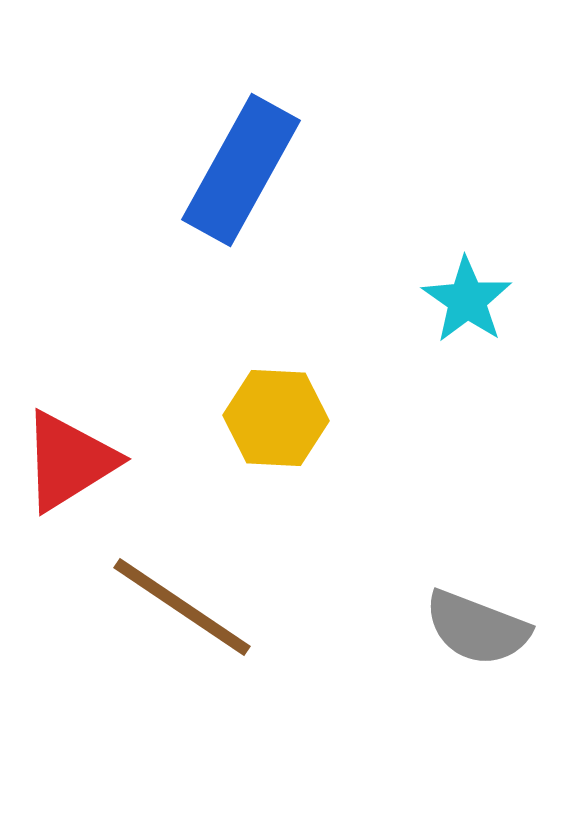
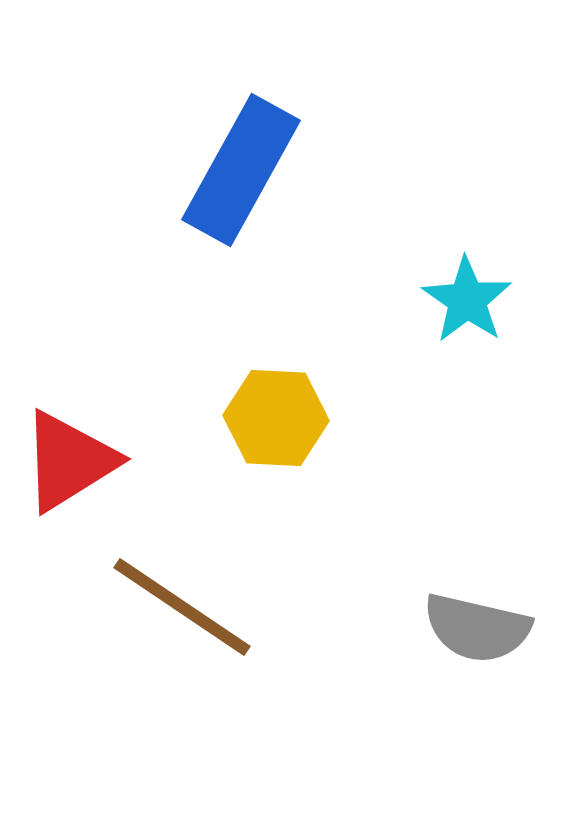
gray semicircle: rotated 8 degrees counterclockwise
